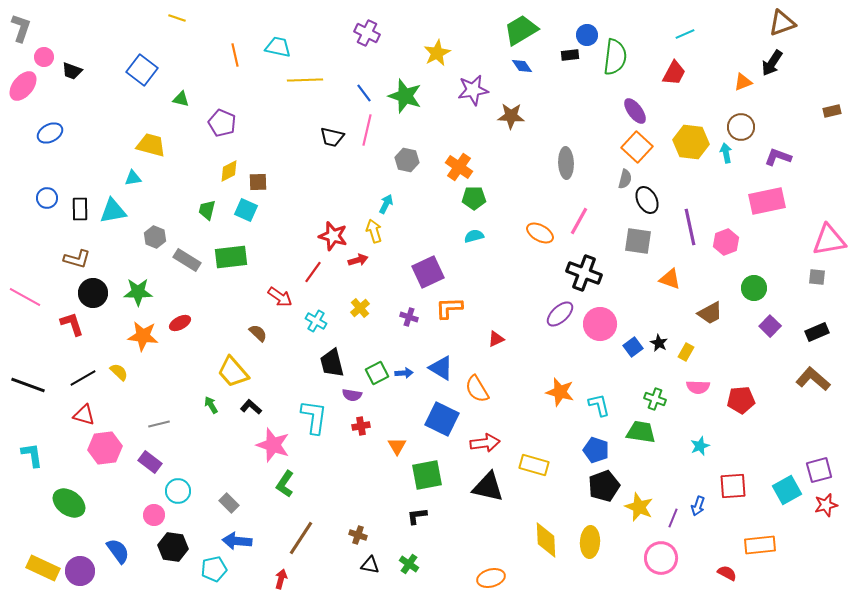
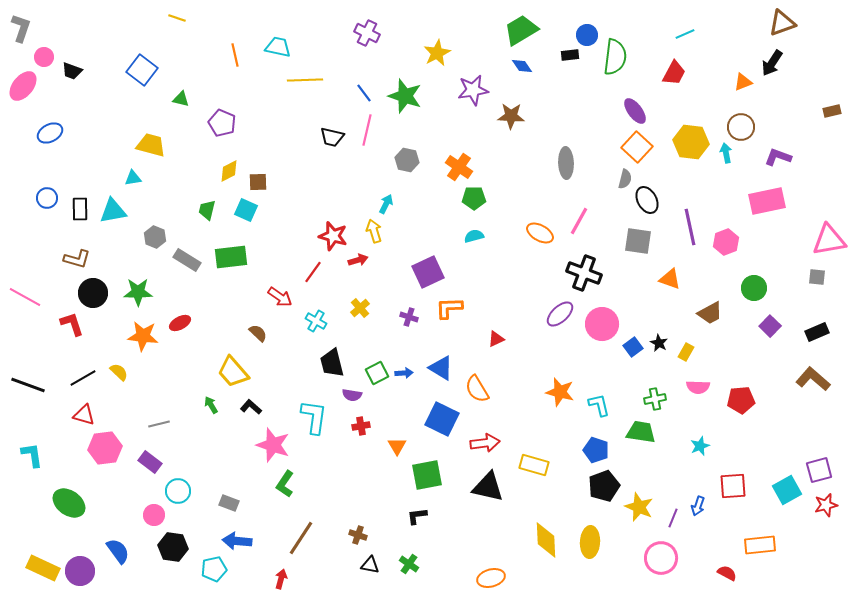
pink circle at (600, 324): moved 2 px right
green cross at (655, 399): rotated 30 degrees counterclockwise
gray rectangle at (229, 503): rotated 24 degrees counterclockwise
